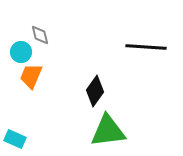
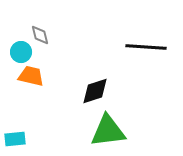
orange trapezoid: rotated 80 degrees clockwise
black diamond: rotated 36 degrees clockwise
cyan rectangle: rotated 30 degrees counterclockwise
